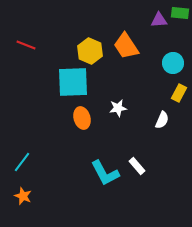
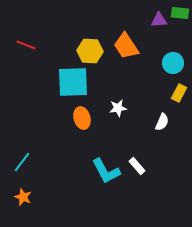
yellow hexagon: rotated 20 degrees counterclockwise
white semicircle: moved 2 px down
cyan L-shape: moved 1 px right, 2 px up
orange star: moved 1 px down
